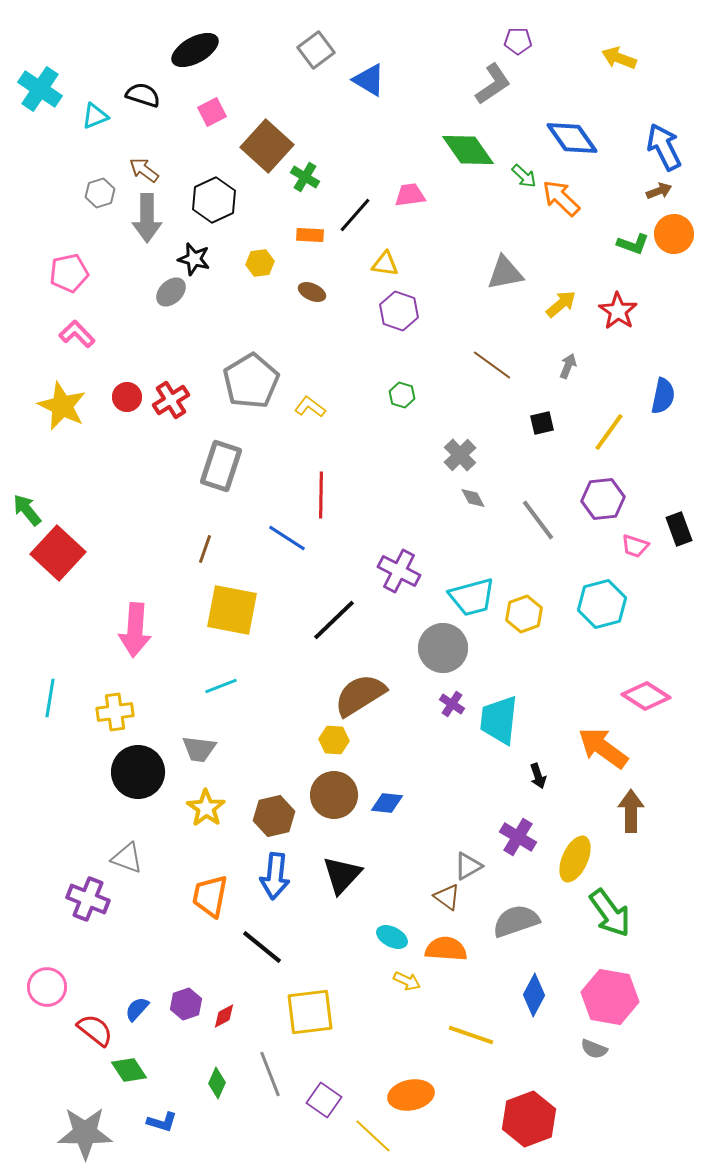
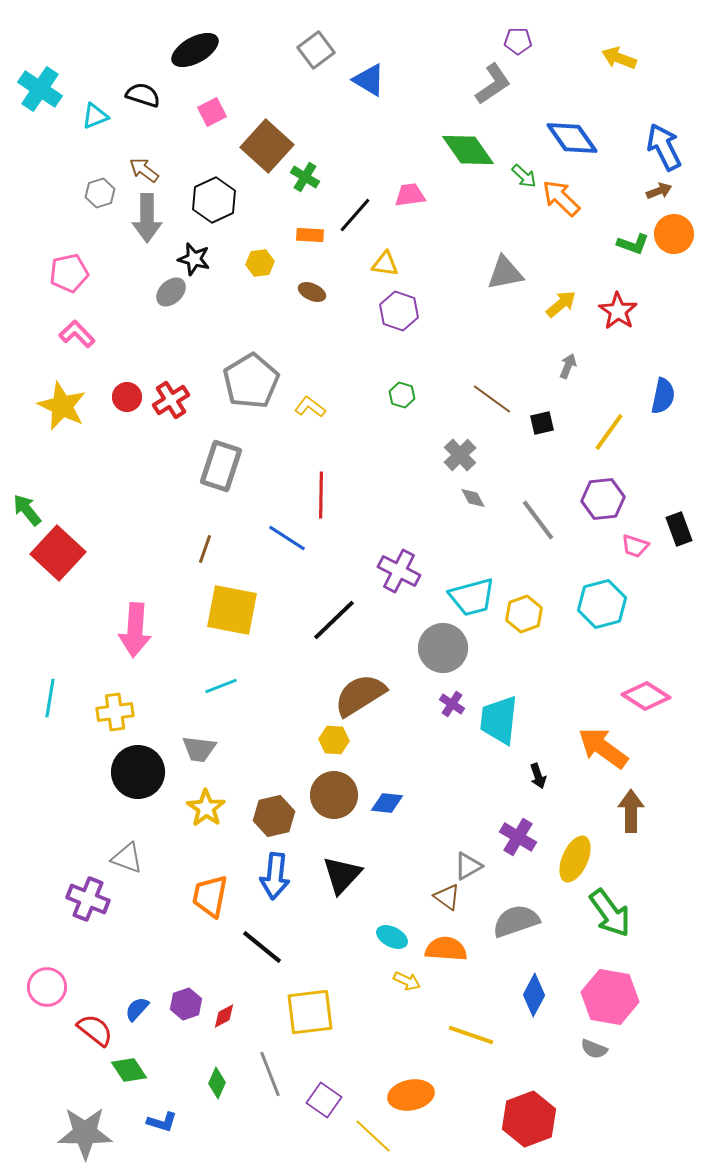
brown line at (492, 365): moved 34 px down
